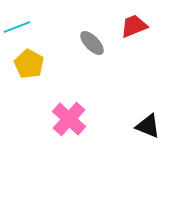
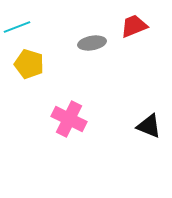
gray ellipse: rotated 56 degrees counterclockwise
yellow pentagon: rotated 12 degrees counterclockwise
pink cross: rotated 16 degrees counterclockwise
black triangle: moved 1 px right
